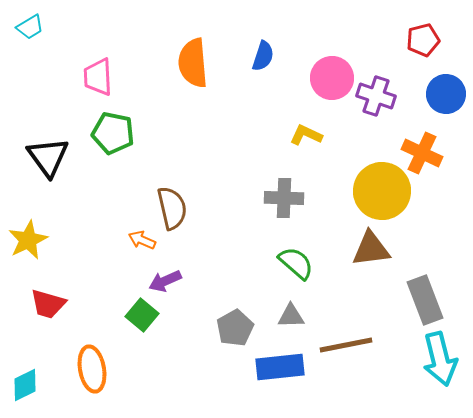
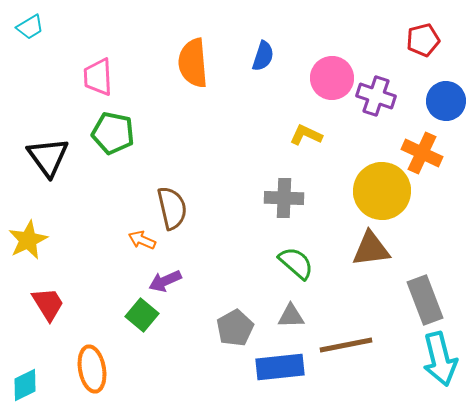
blue circle: moved 7 px down
red trapezoid: rotated 138 degrees counterclockwise
